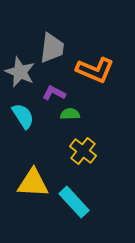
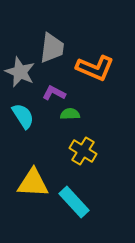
orange L-shape: moved 2 px up
yellow cross: rotated 8 degrees counterclockwise
